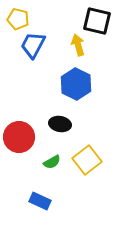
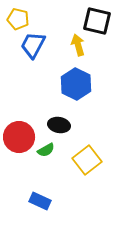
black ellipse: moved 1 px left, 1 px down
green semicircle: moved 6 px left, 12 px up
